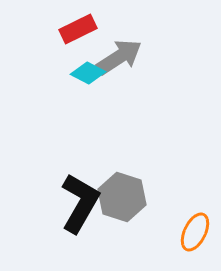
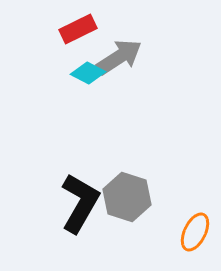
gray hexagon: moved 5 px right
